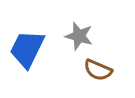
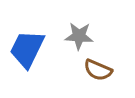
gray star: rotated 12 degrees counterclockwise
